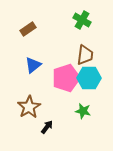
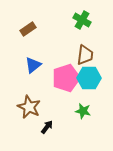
brown star: rotated 15 degrees counterclockwise
